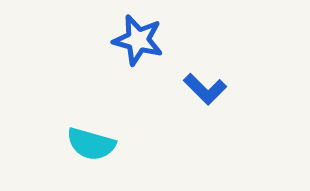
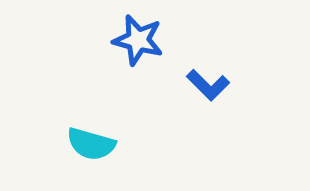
blue L-shape: moved 3 px right, 4 px up
